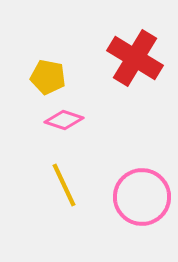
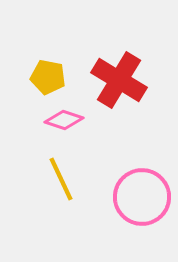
red cross: moved 16 px left, 22 px down
yellow line: moved 3 px left, 6 px up
